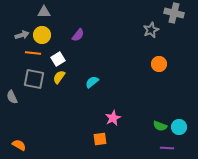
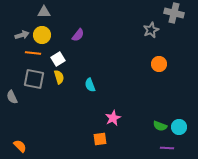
yellow semicircle: rotated 128 degrees clockwise
cyan semicircle: moved 2 px left, 3 px down; rotated 72 degrees counterclockwise
orange semicircle: moved 1 px right, 1 px down; rotated 16 degrees clockwise
